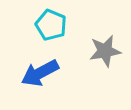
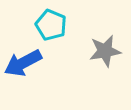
blue arrow: moved 17 px left, 10 px up
